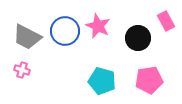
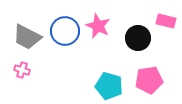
pink rectangle: rotated 48 degrees counterclockwise
cyan pentagon: moved 7 px right, 5 px down
